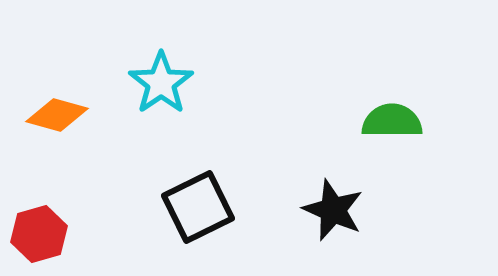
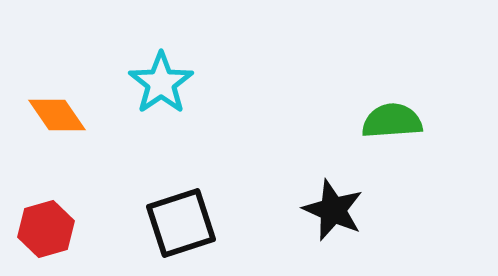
orange diamond: rotated 40 degrees clockwise
green semicircle: rotated 4 degrees counterclockwise
black square: moved 17 px left, 16 px down; rotated 8 degrees clockwise
red hexagon: moved 7 px right, 5 px up
